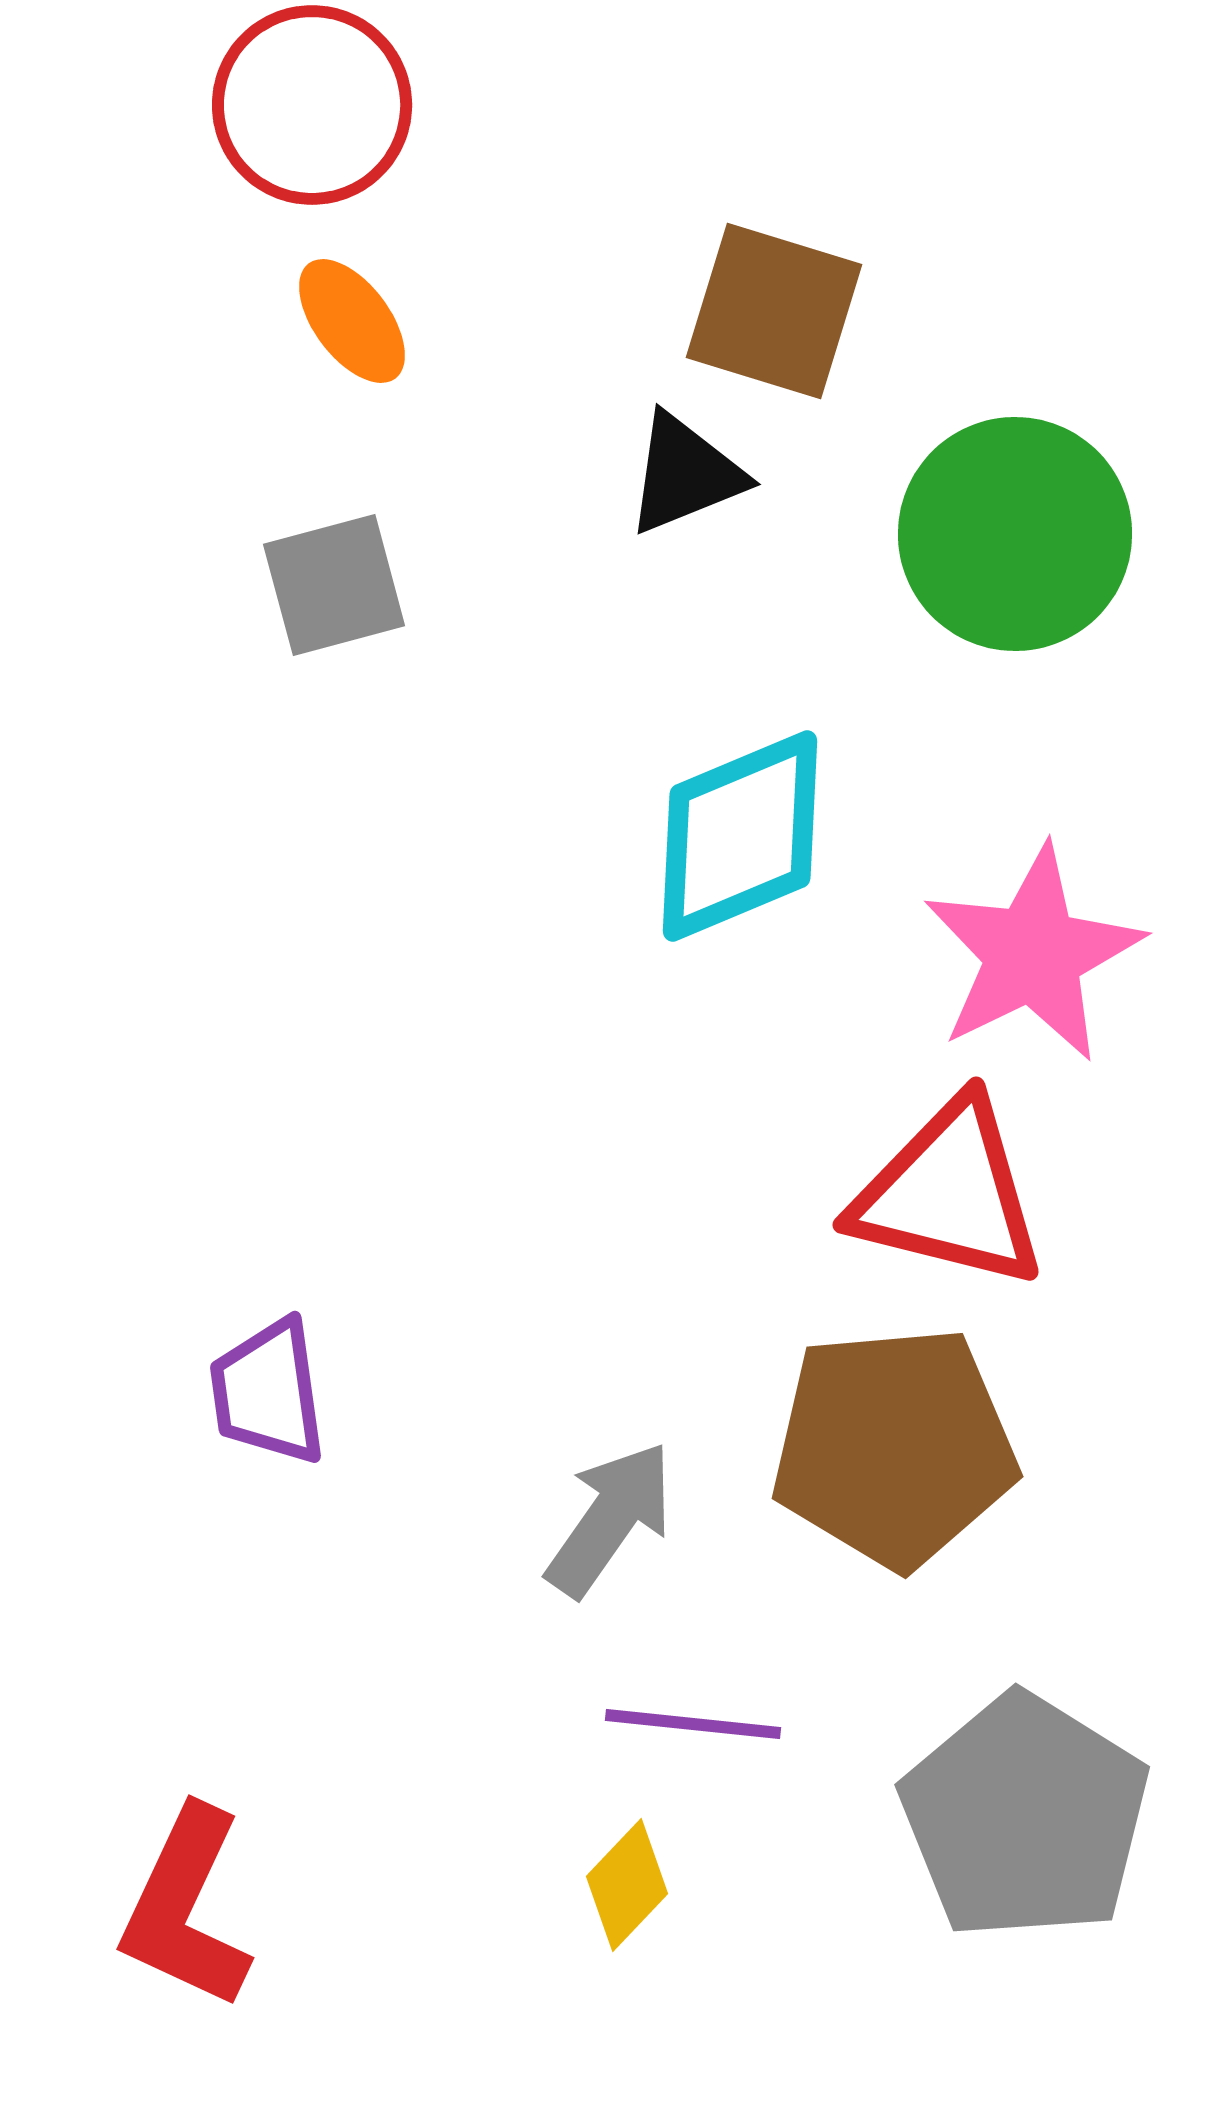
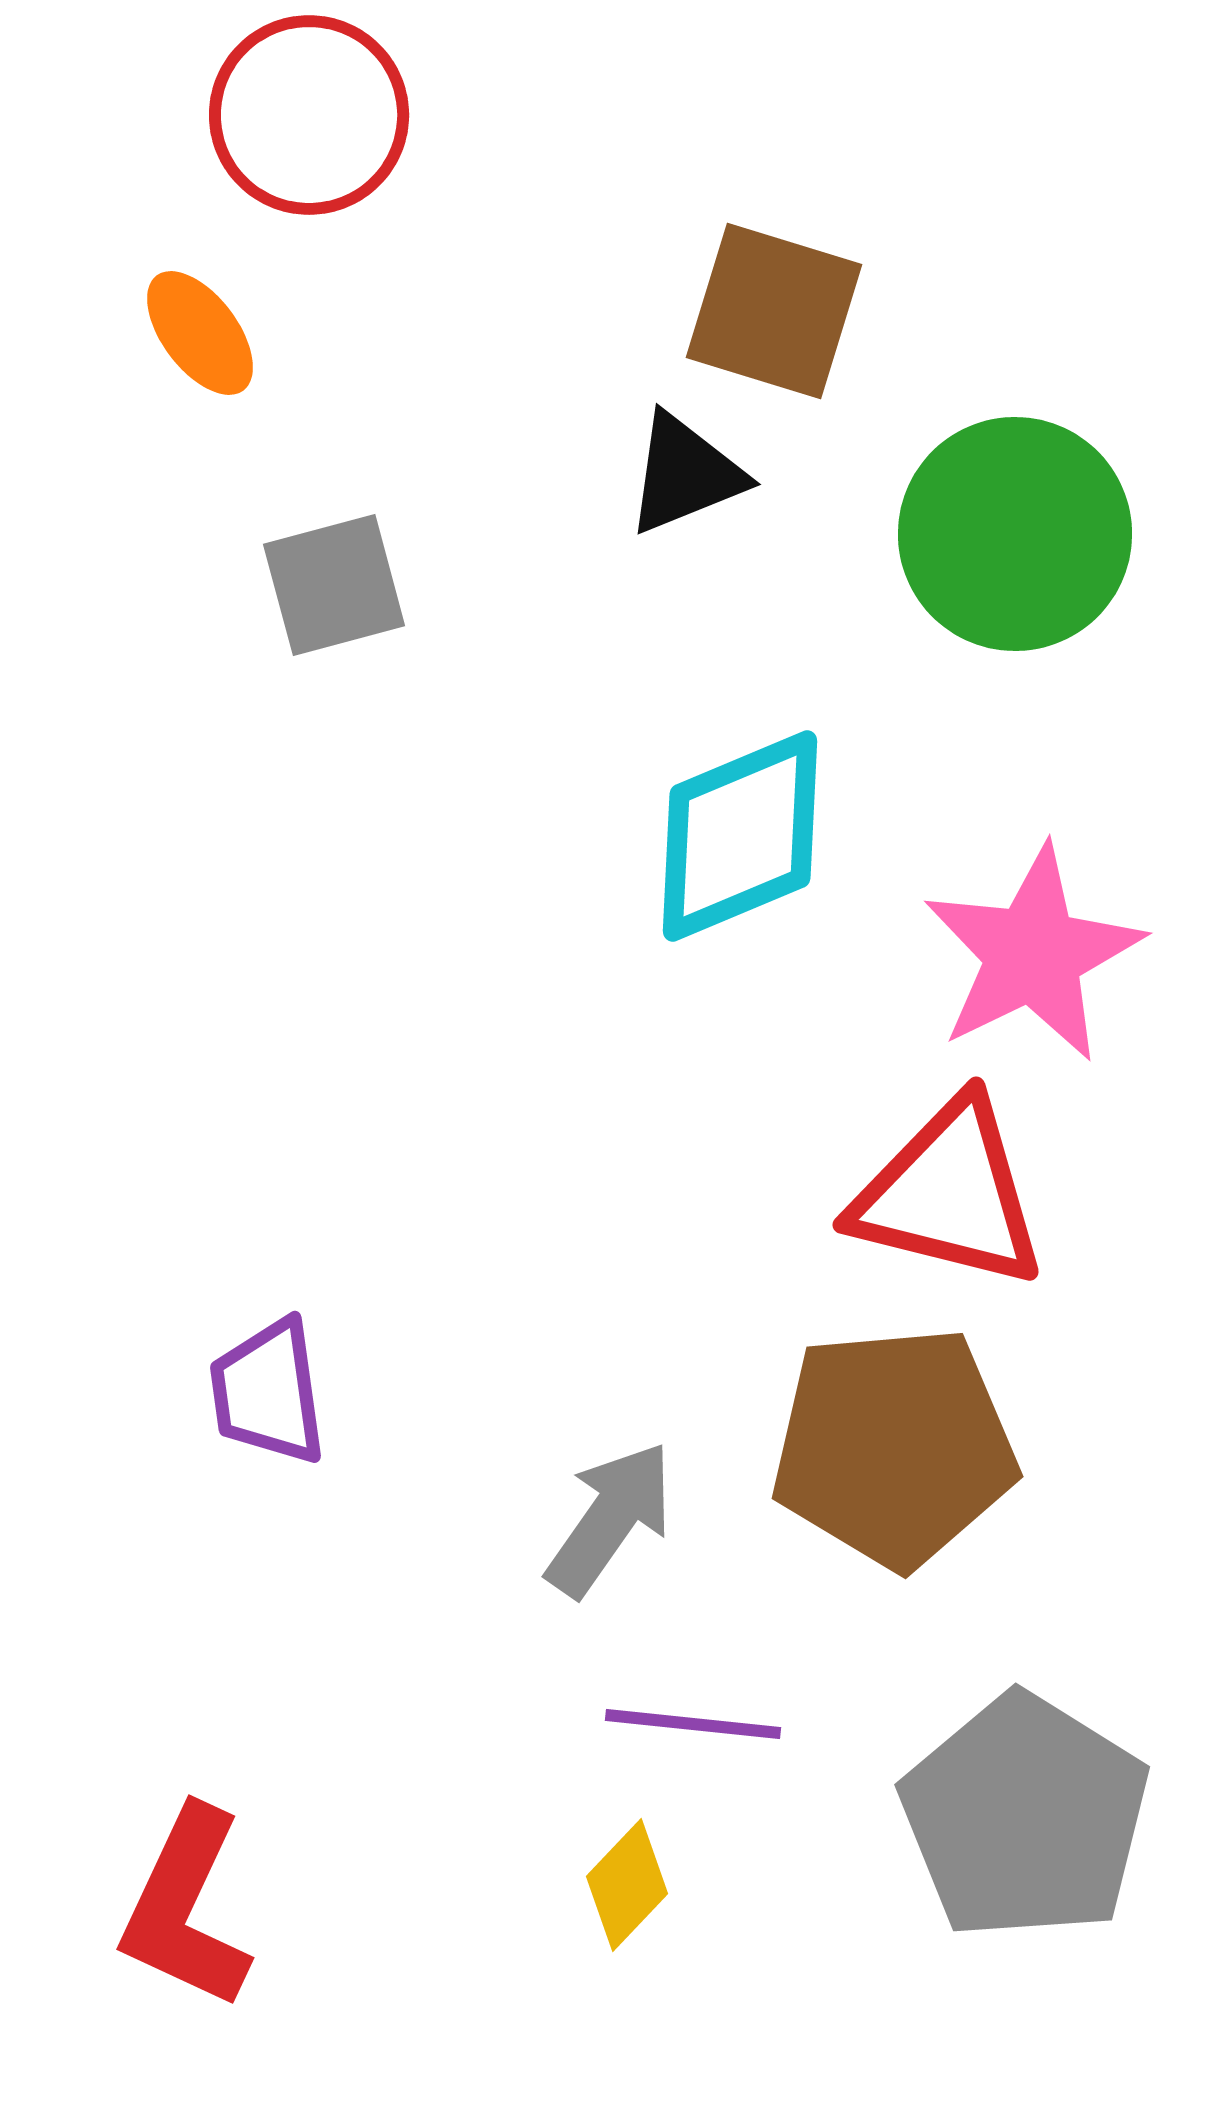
red circle: moved 3 px left, 10 px down
orange ellipse: moved 152 px left, 12 px down
